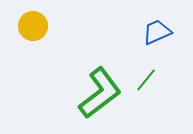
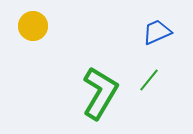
green line: moved 3 px right
green L-shape: rotated 22 degrees counterclockwise
